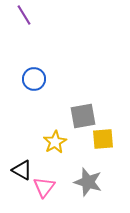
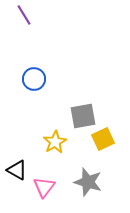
yellow square: rotated 20 degrees counterclockwise
black triangle: moved 5 px left
